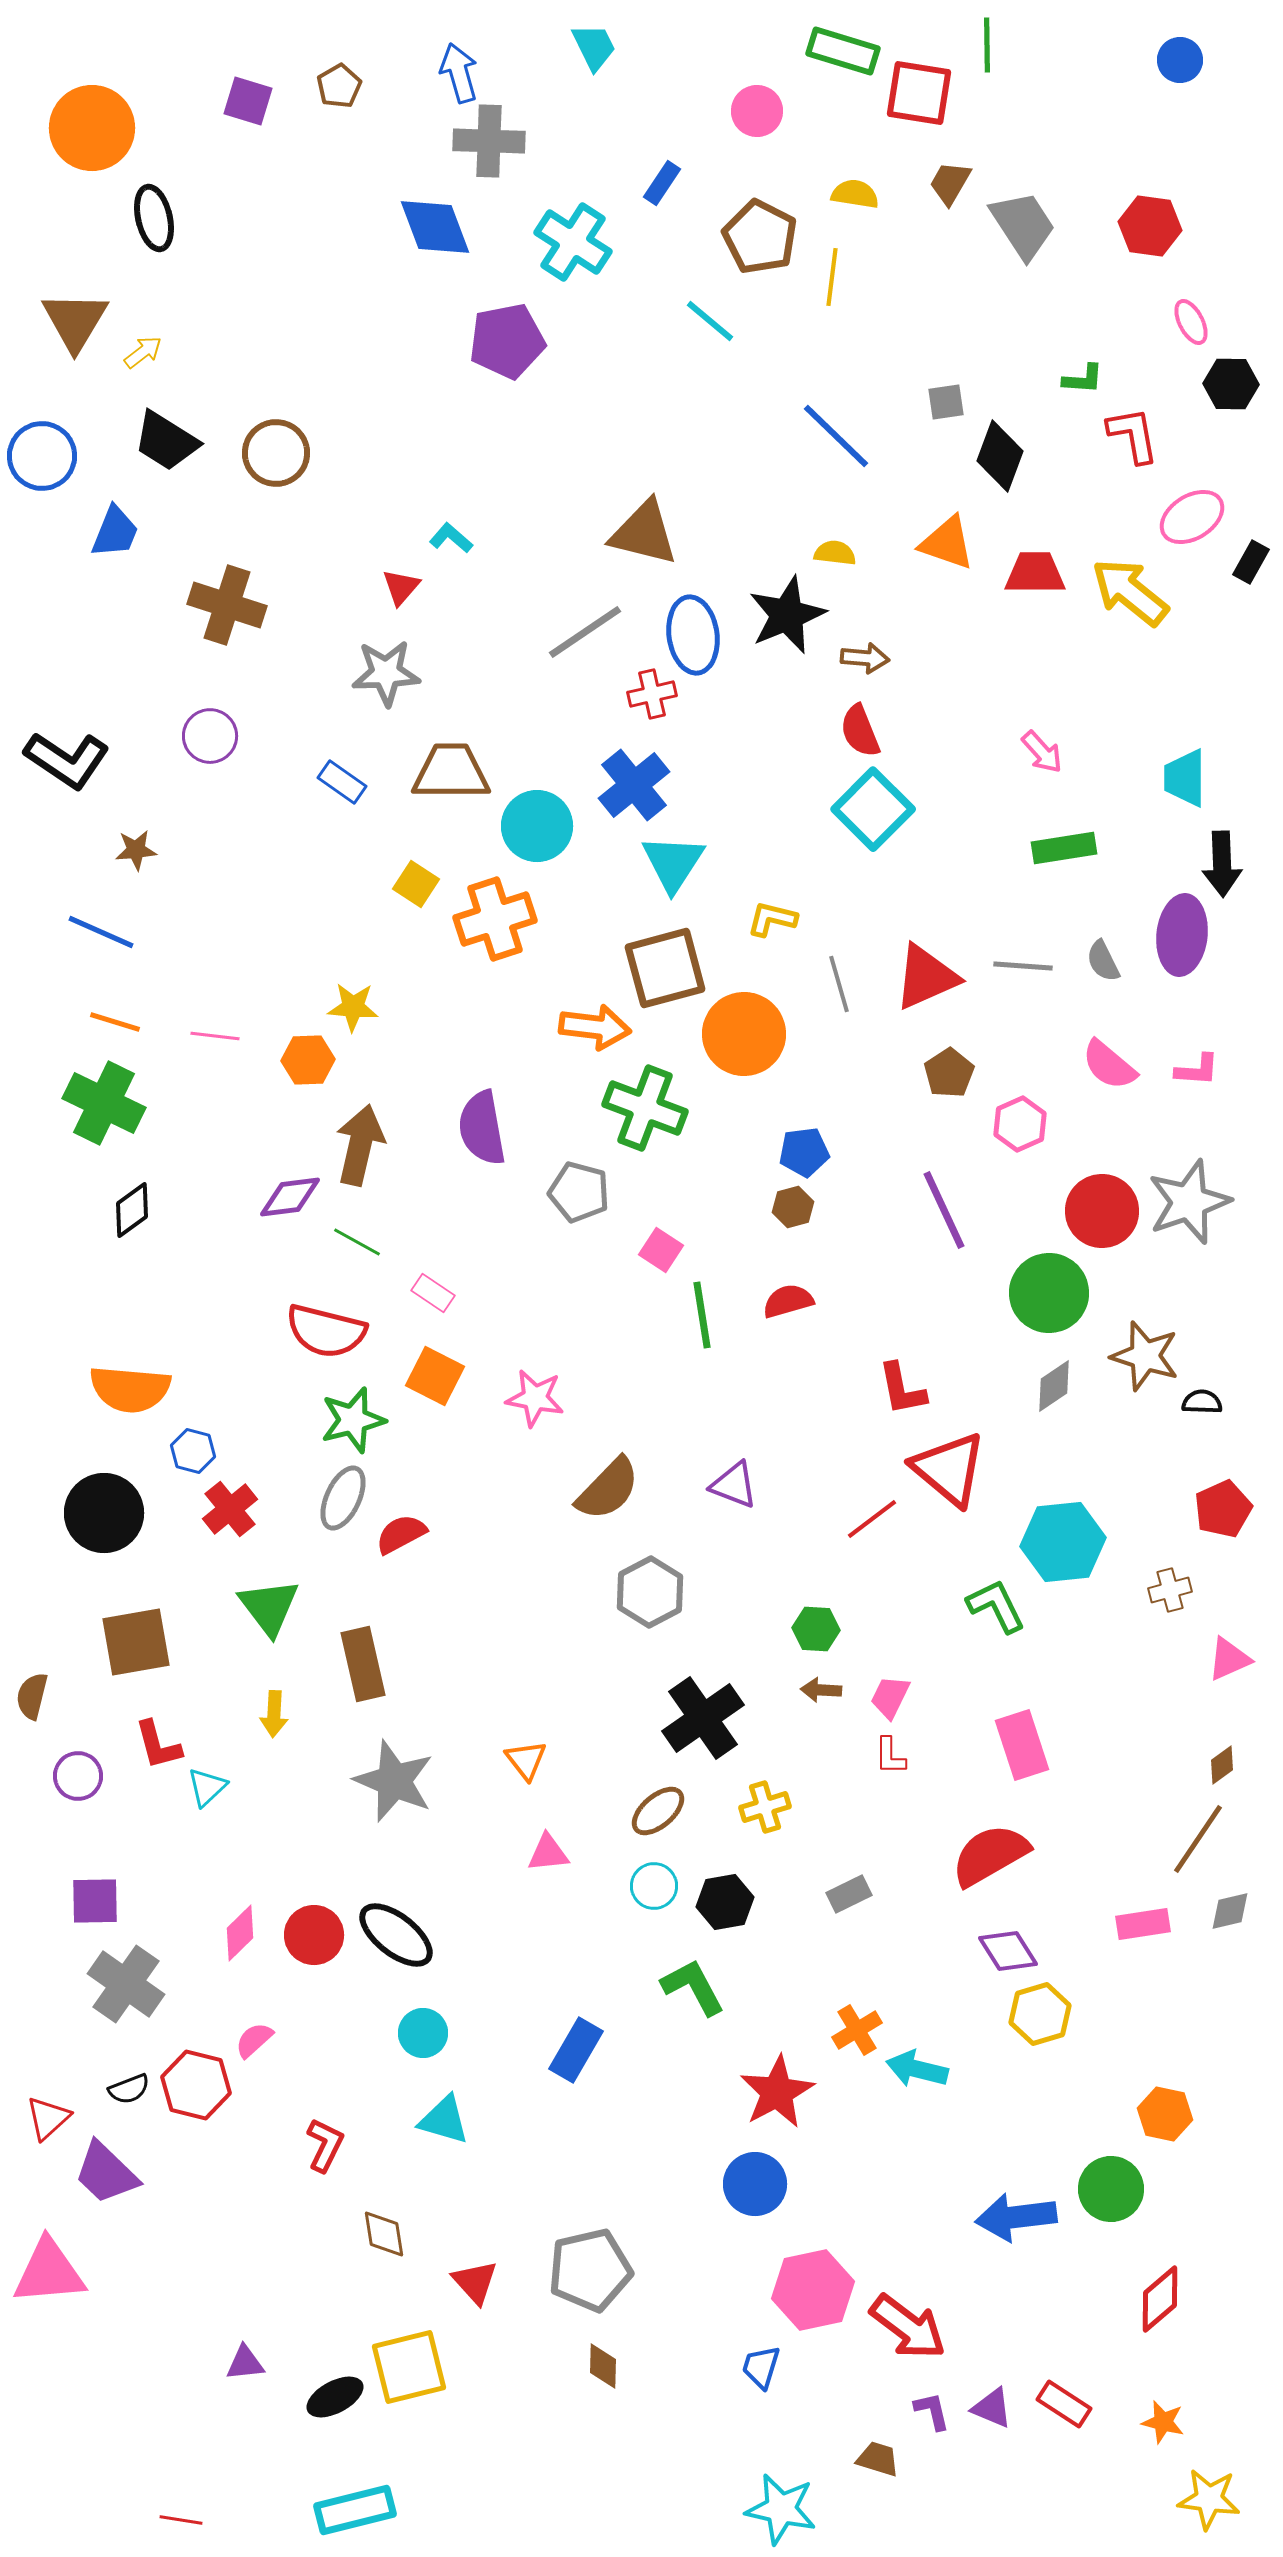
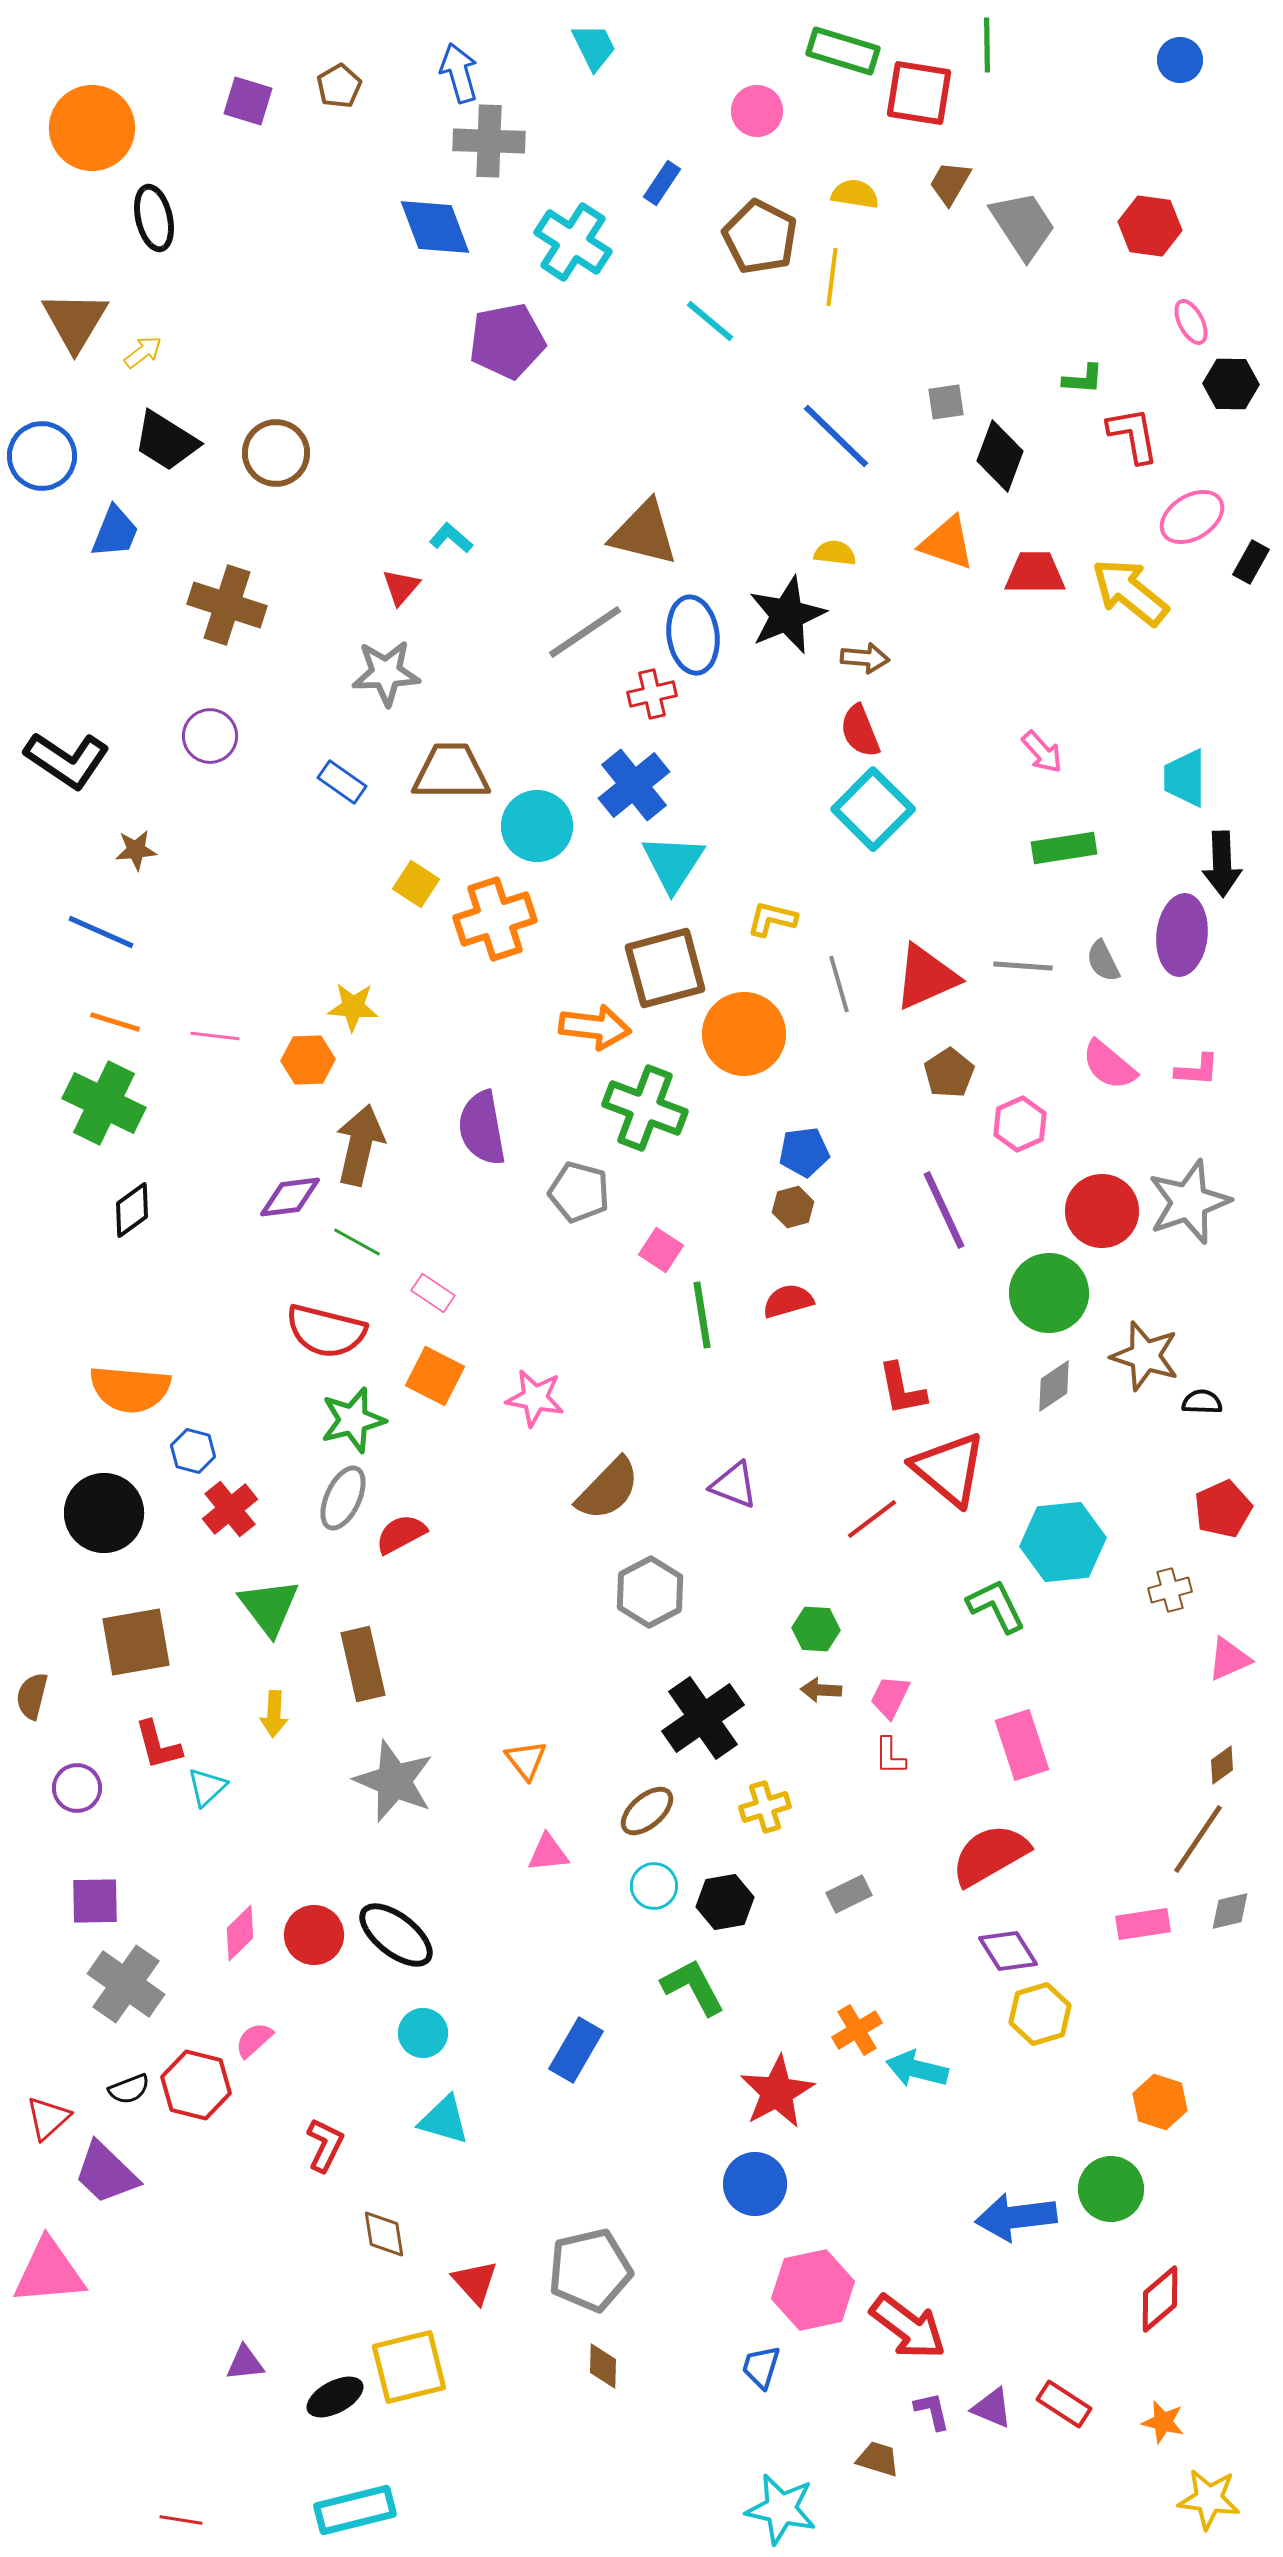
purple circle at (78, 1776): moved 1 px left, 12 px down
brown ellipse at (658, 1811): moved 11 px left
orange hexagon at (1165, 2114): moved 5 px left, 12 px up; rotated 6 degrees clockwise
